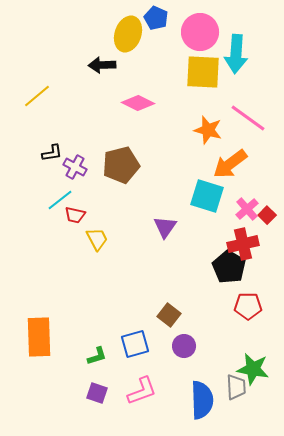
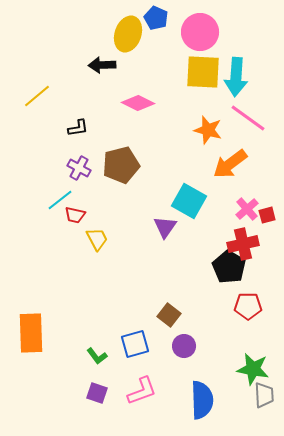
cyan arrow: moved 23 px down
black L-shape: moved 26 px right, 25 px up
purple cross: moved 4 px right, 1 px down
cyan square: moved 18 px left, 5 px down; rotated 12 degrees clockwise
red square: rotated 30 degrees clockwise
orange rectangle: moved 8 px left, 4 px up
green L-shape: rotated 70 degrees clockwise
gray trapezoid: moved 28 px right, 8 px down
